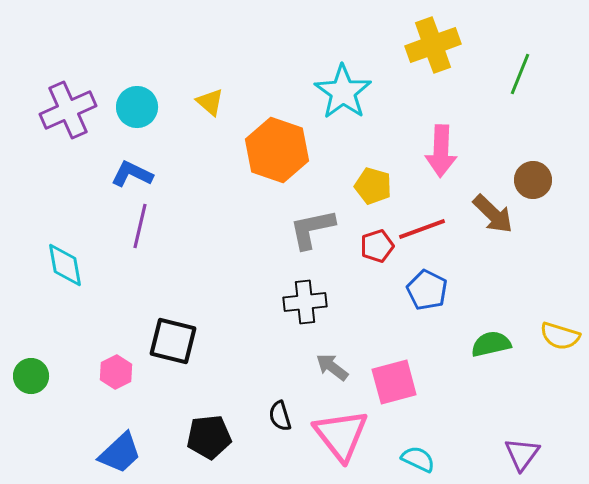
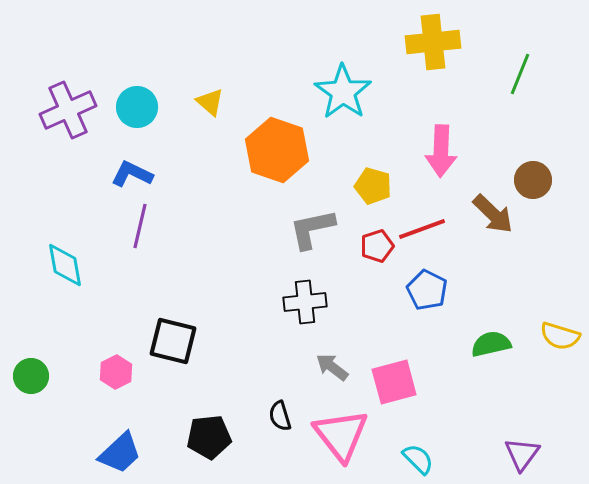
yellow cross: moved 3 px up; rotated 14 degrees clockwise
cyan semicircle: rotated 20 degrees clockwise
